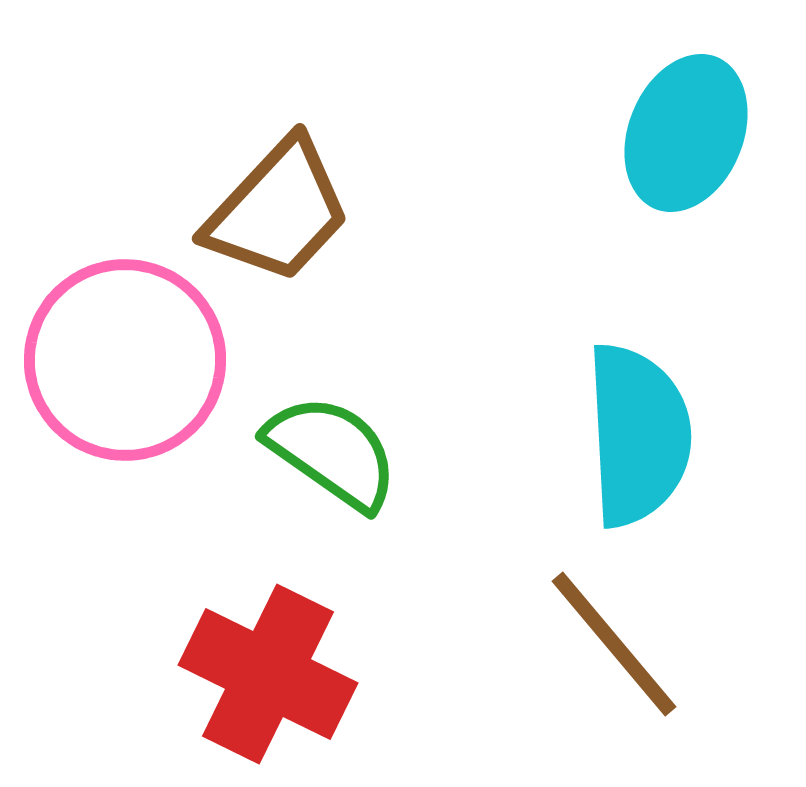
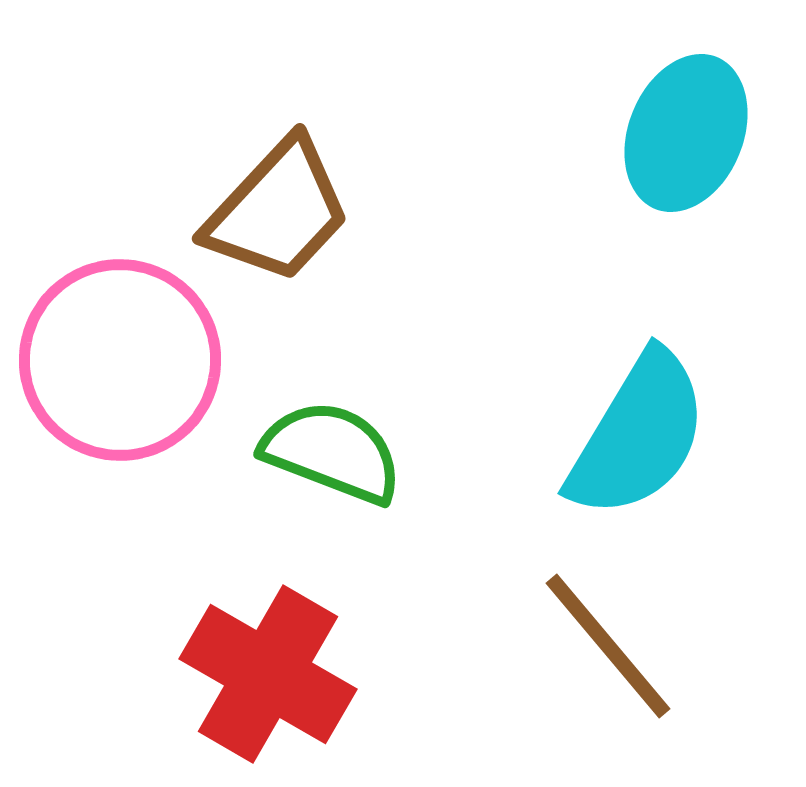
pink circle: moved 5 px left
cyan semicircle: rotated 34 degrees clockwise
green semicircle: rotated 14 degrees counterclockwise
brown line: moved 6 px left, 2 px down
red cross: rotated 4 degrees clockwise
